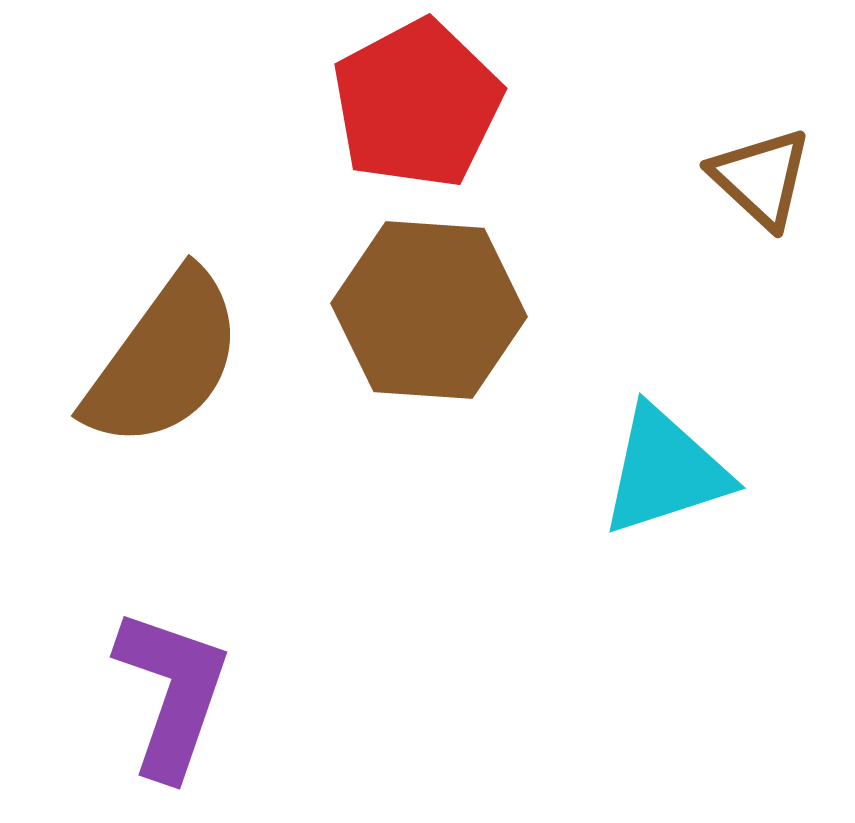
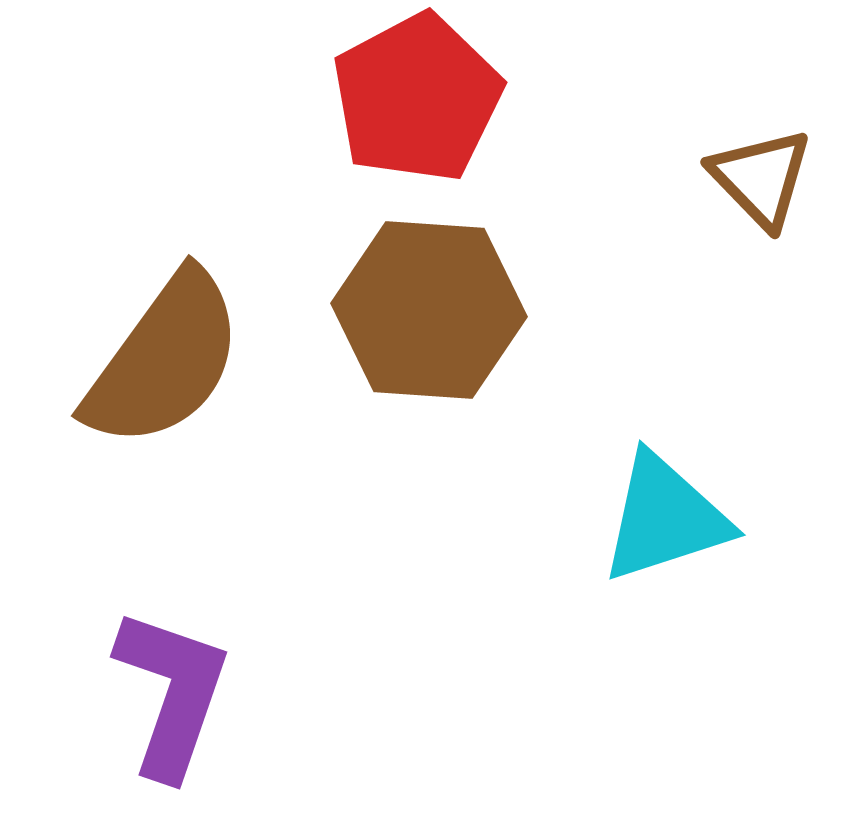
red pentagon: moved 6 px up
brown triangle: rotated 3 degrees clockwise
cyan triangle: moved 47 px down
